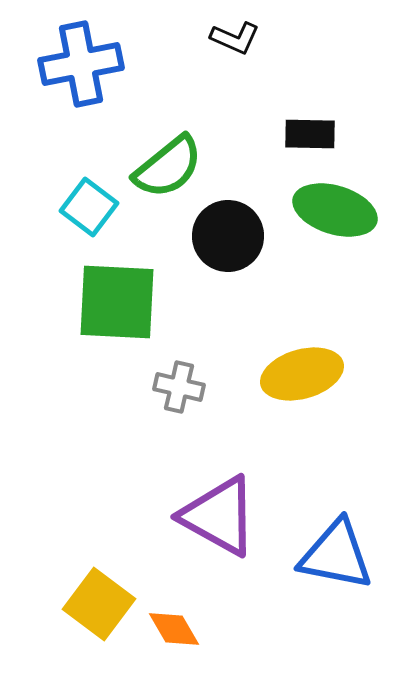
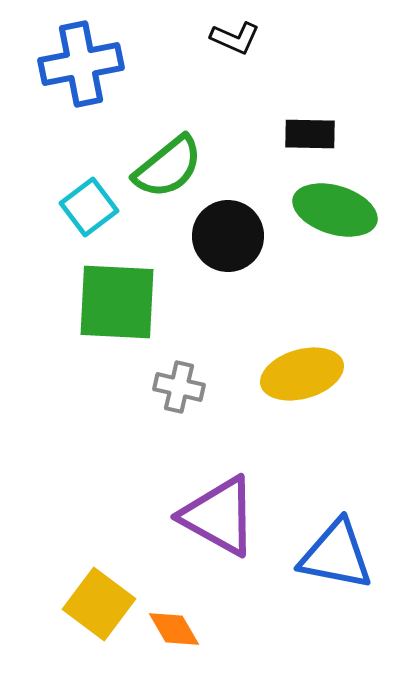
cyan square: rotated 16 degrees clockwise
